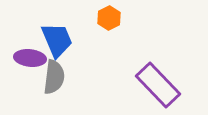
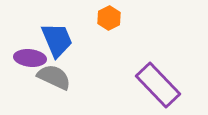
gray semicircle: rotated 72 degrees counterclockwise
